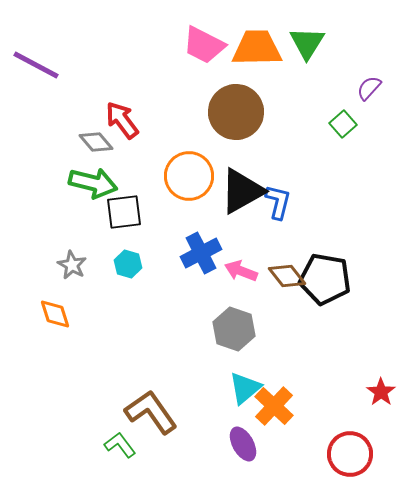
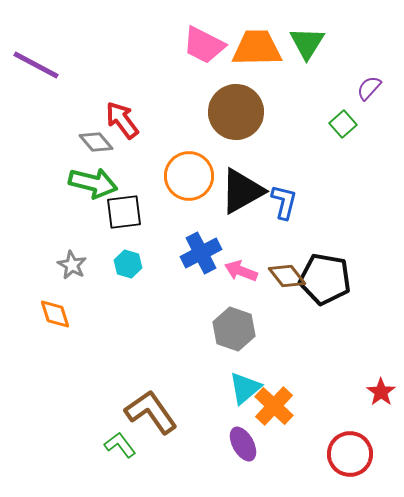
blue L-shape: moved 6 px right
